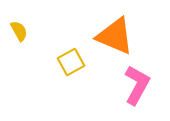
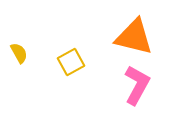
yellow semicircle: moved 22 px down
orange triangle: moved 19 px right, 1 px down; rotated 9 degrees counterclockwise
